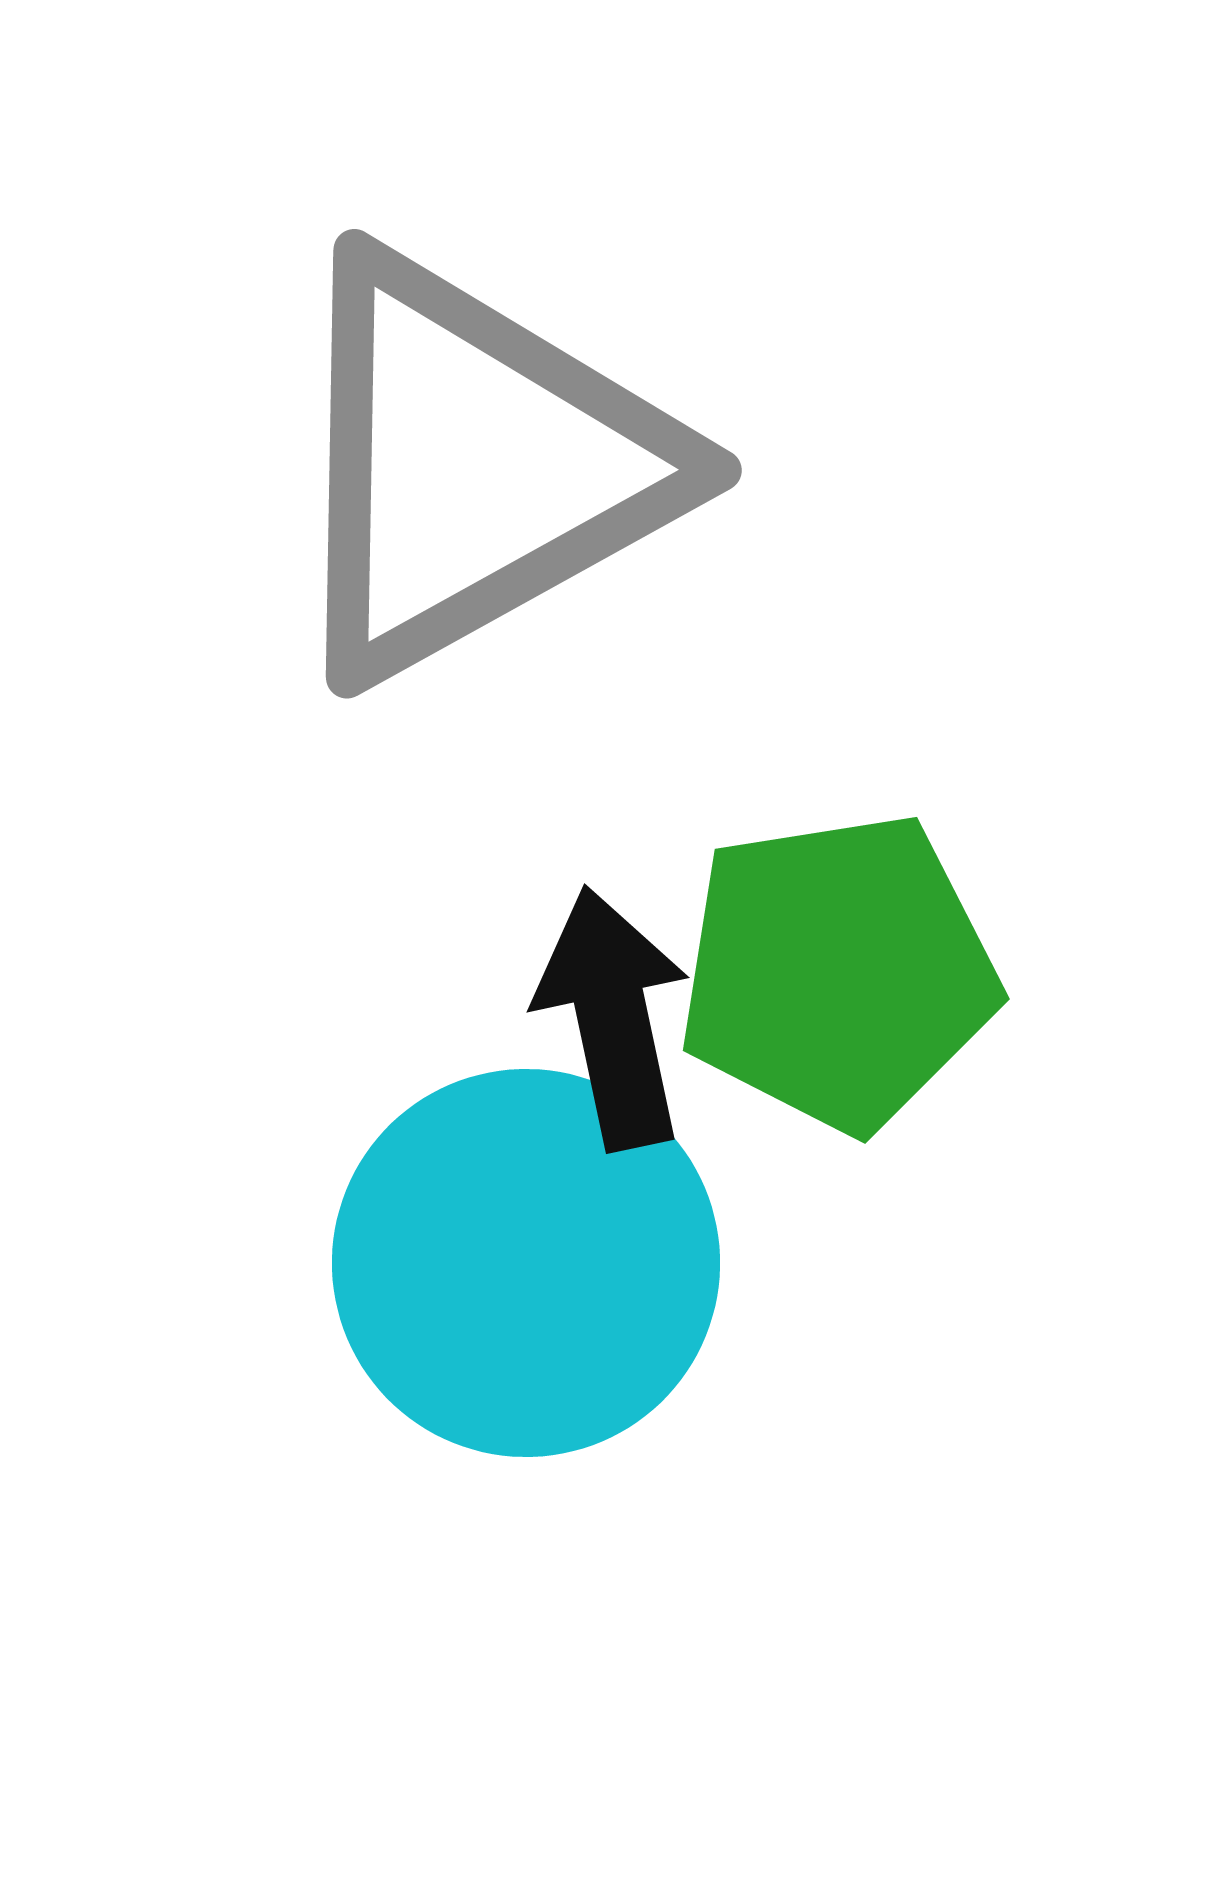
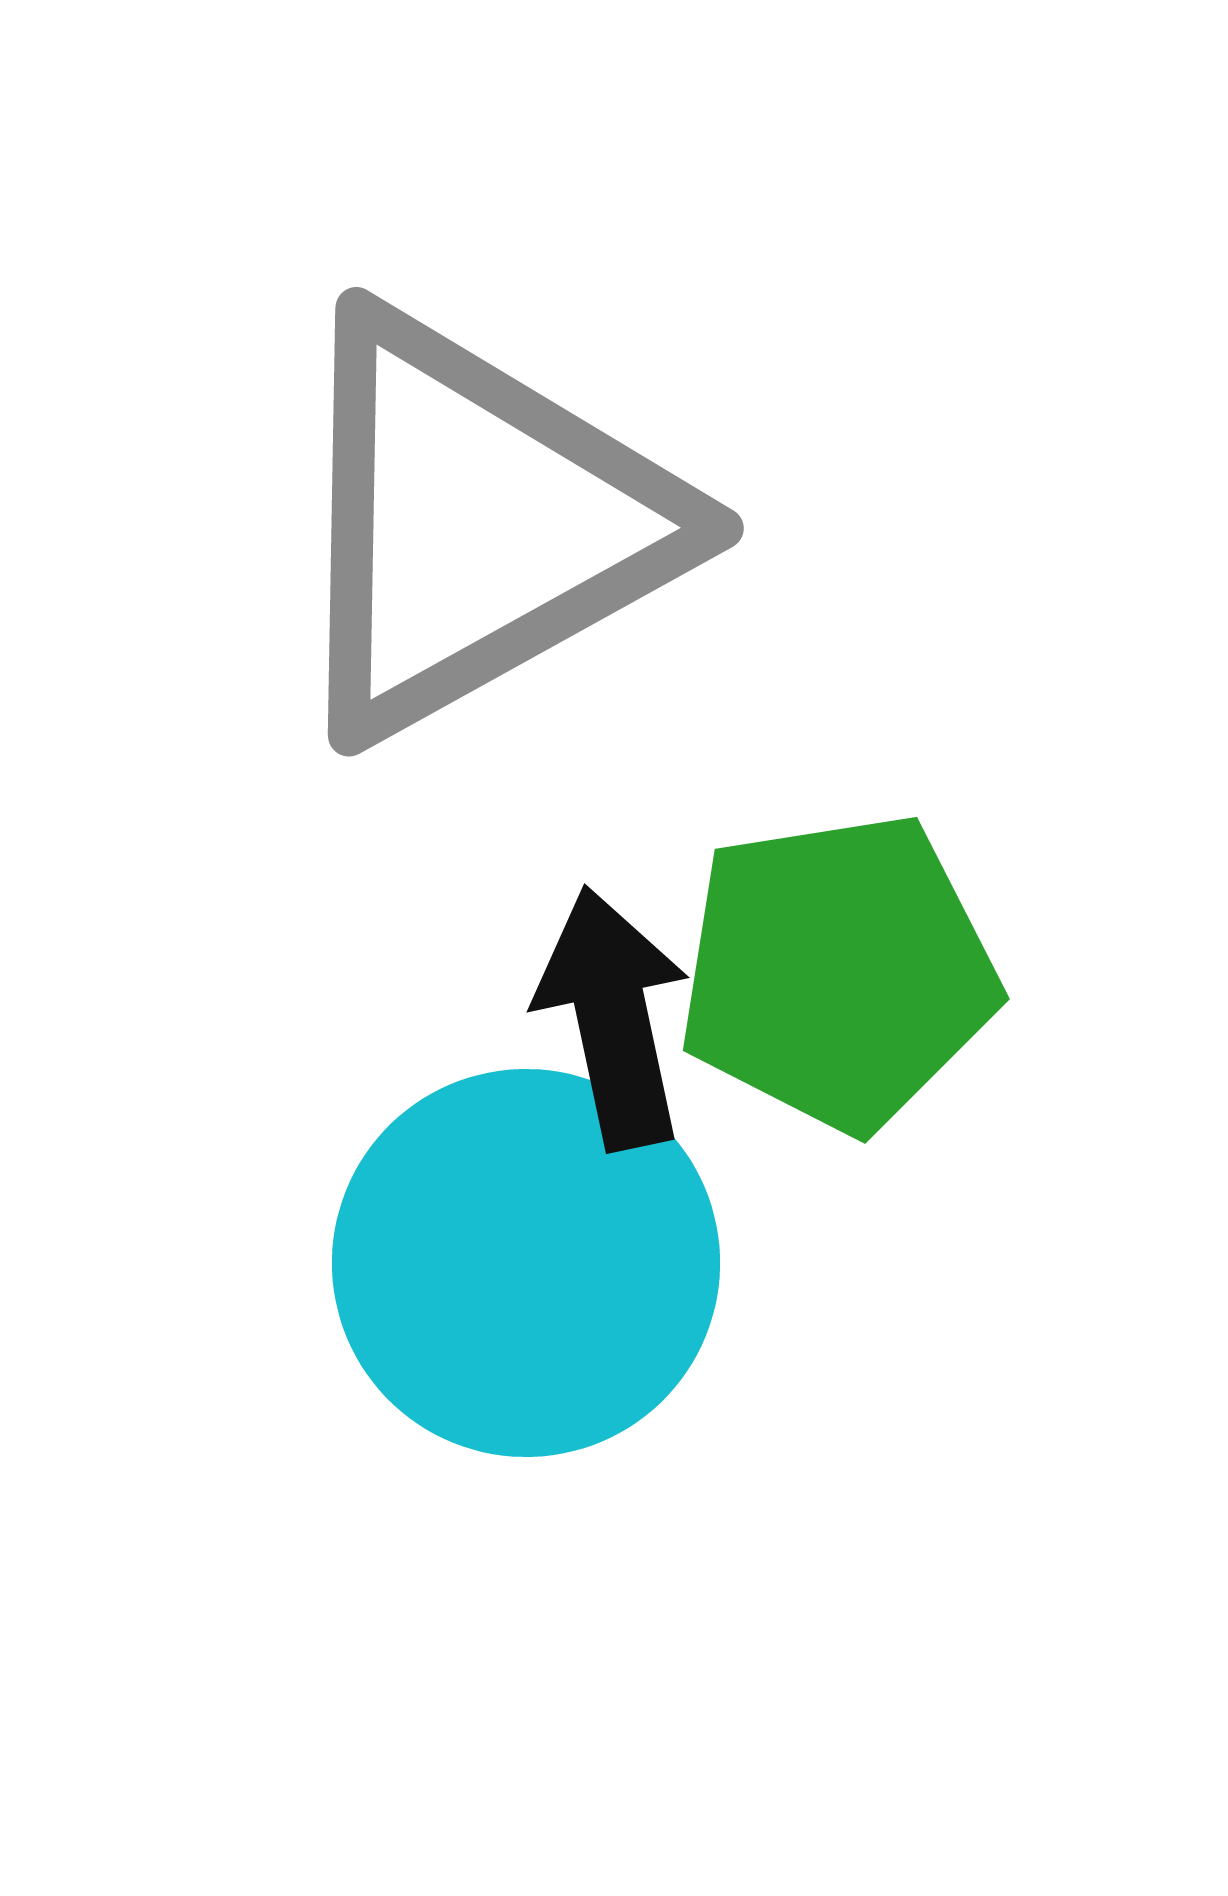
gray triangle: moved 2 px right, 58 px down
